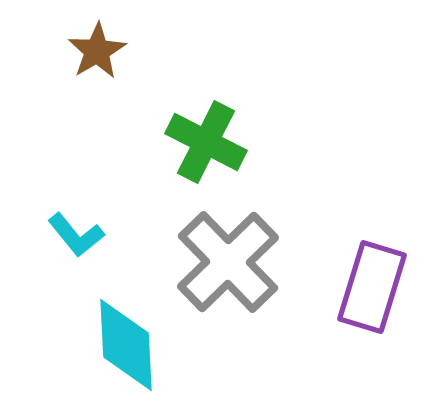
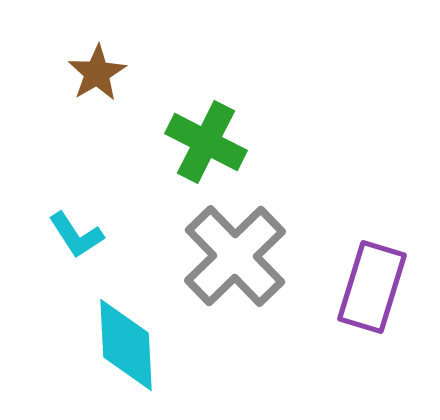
brown star: moved 22 px down
cyan L-shape: rotated 6 degrees clockwise
gray cross: moved 7 px right, 6 px up
